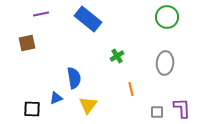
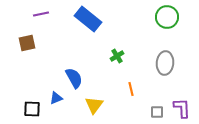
blue semicircle: rotated 20 degrees counterclockwise
yellow triangle: moved 6 px right
